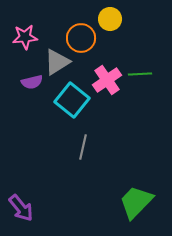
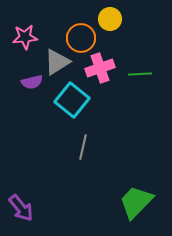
pink cross: moved 7 px left, 12 px up; rotated 16 degrees clockwise
